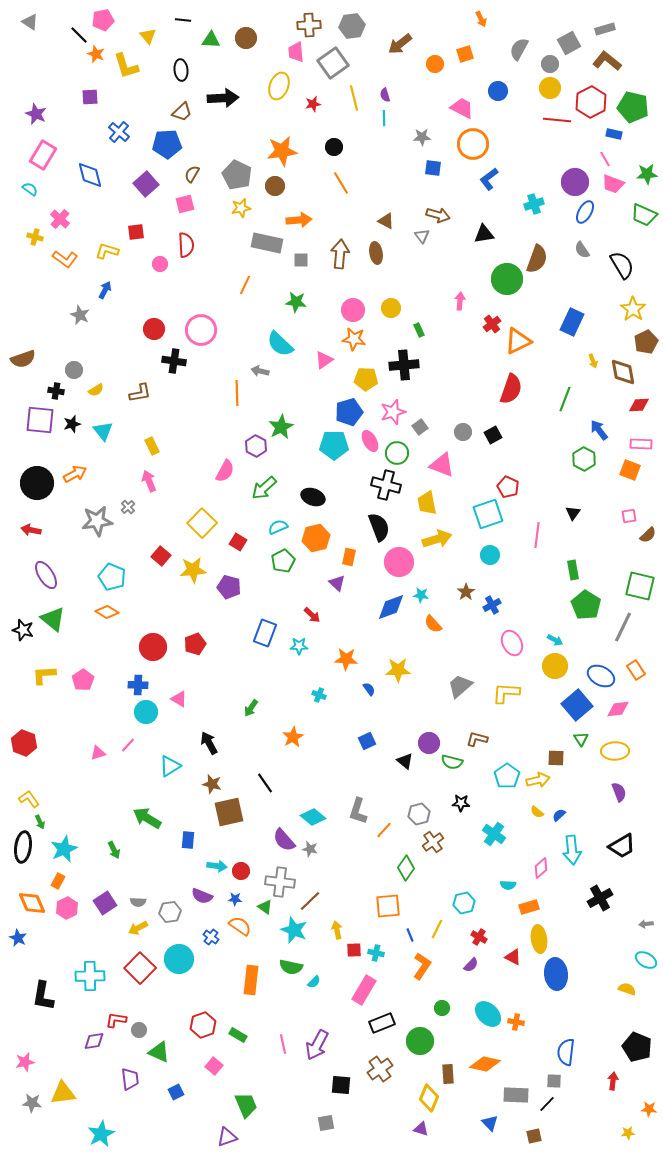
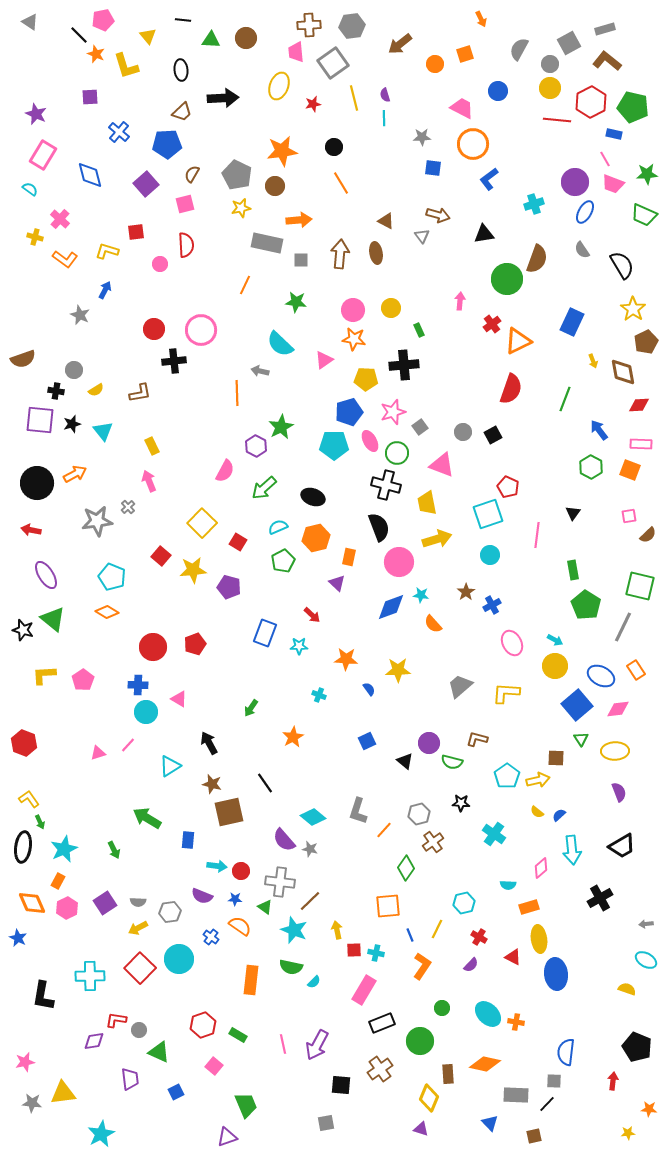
black cross at (174, 361): rotated 15 degrees counterclockwise
green hexagon at (584, 459): moved 7 px right, 8 px down
